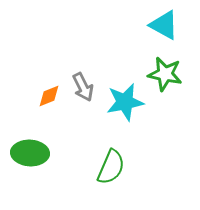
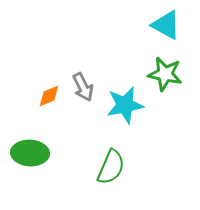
cyan triangle: moved 2 px right
cyan star: moved 3 px down
